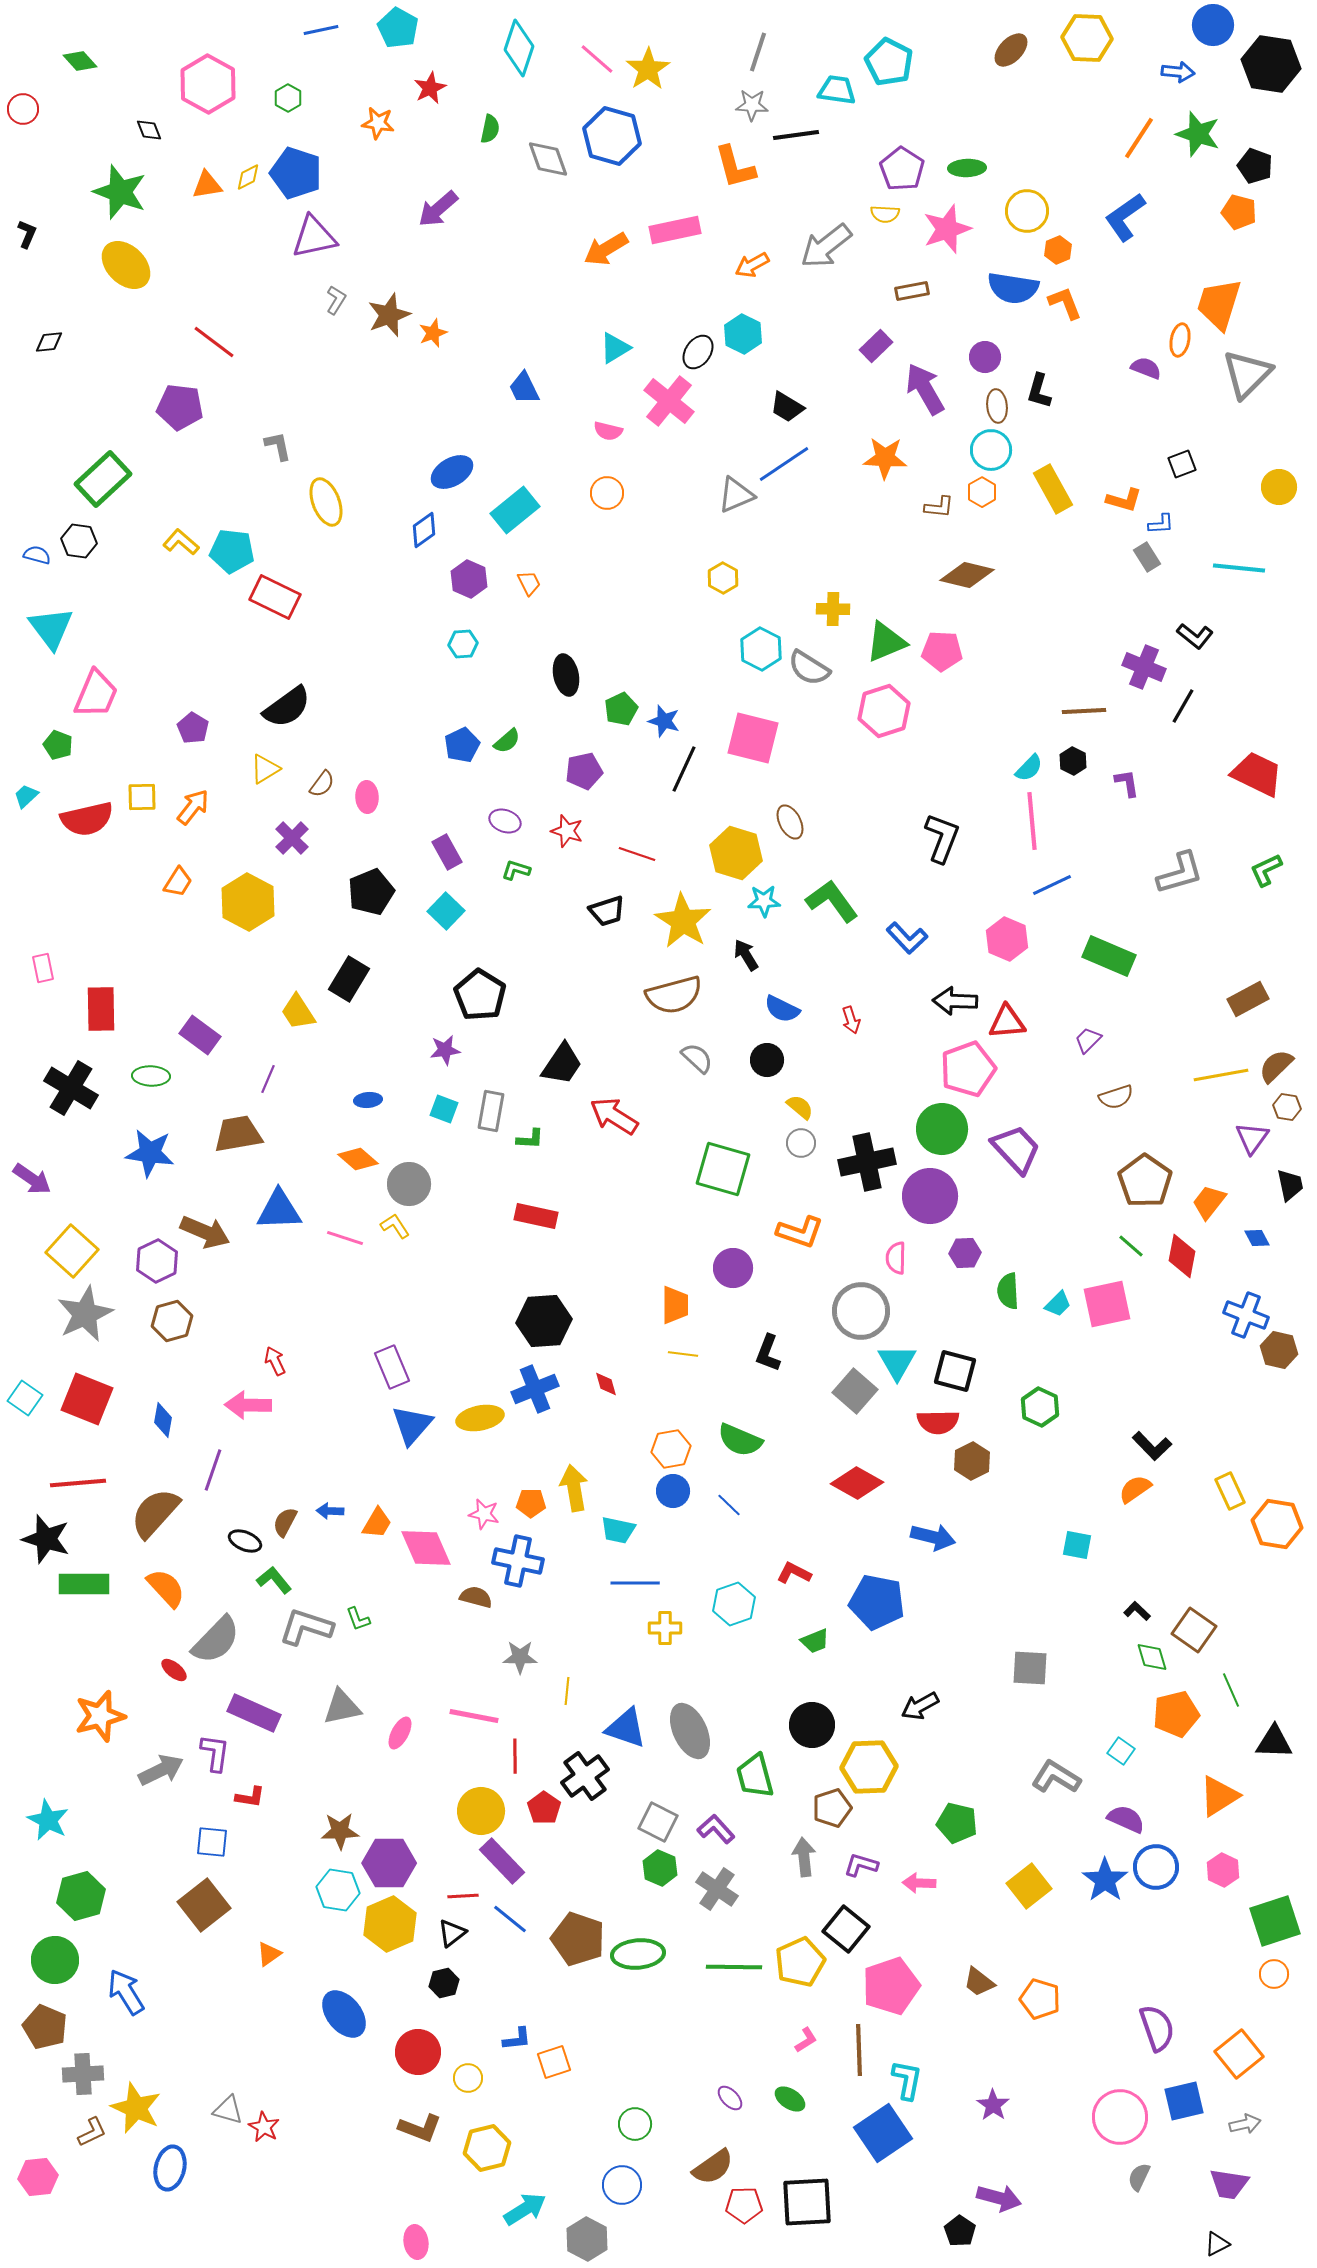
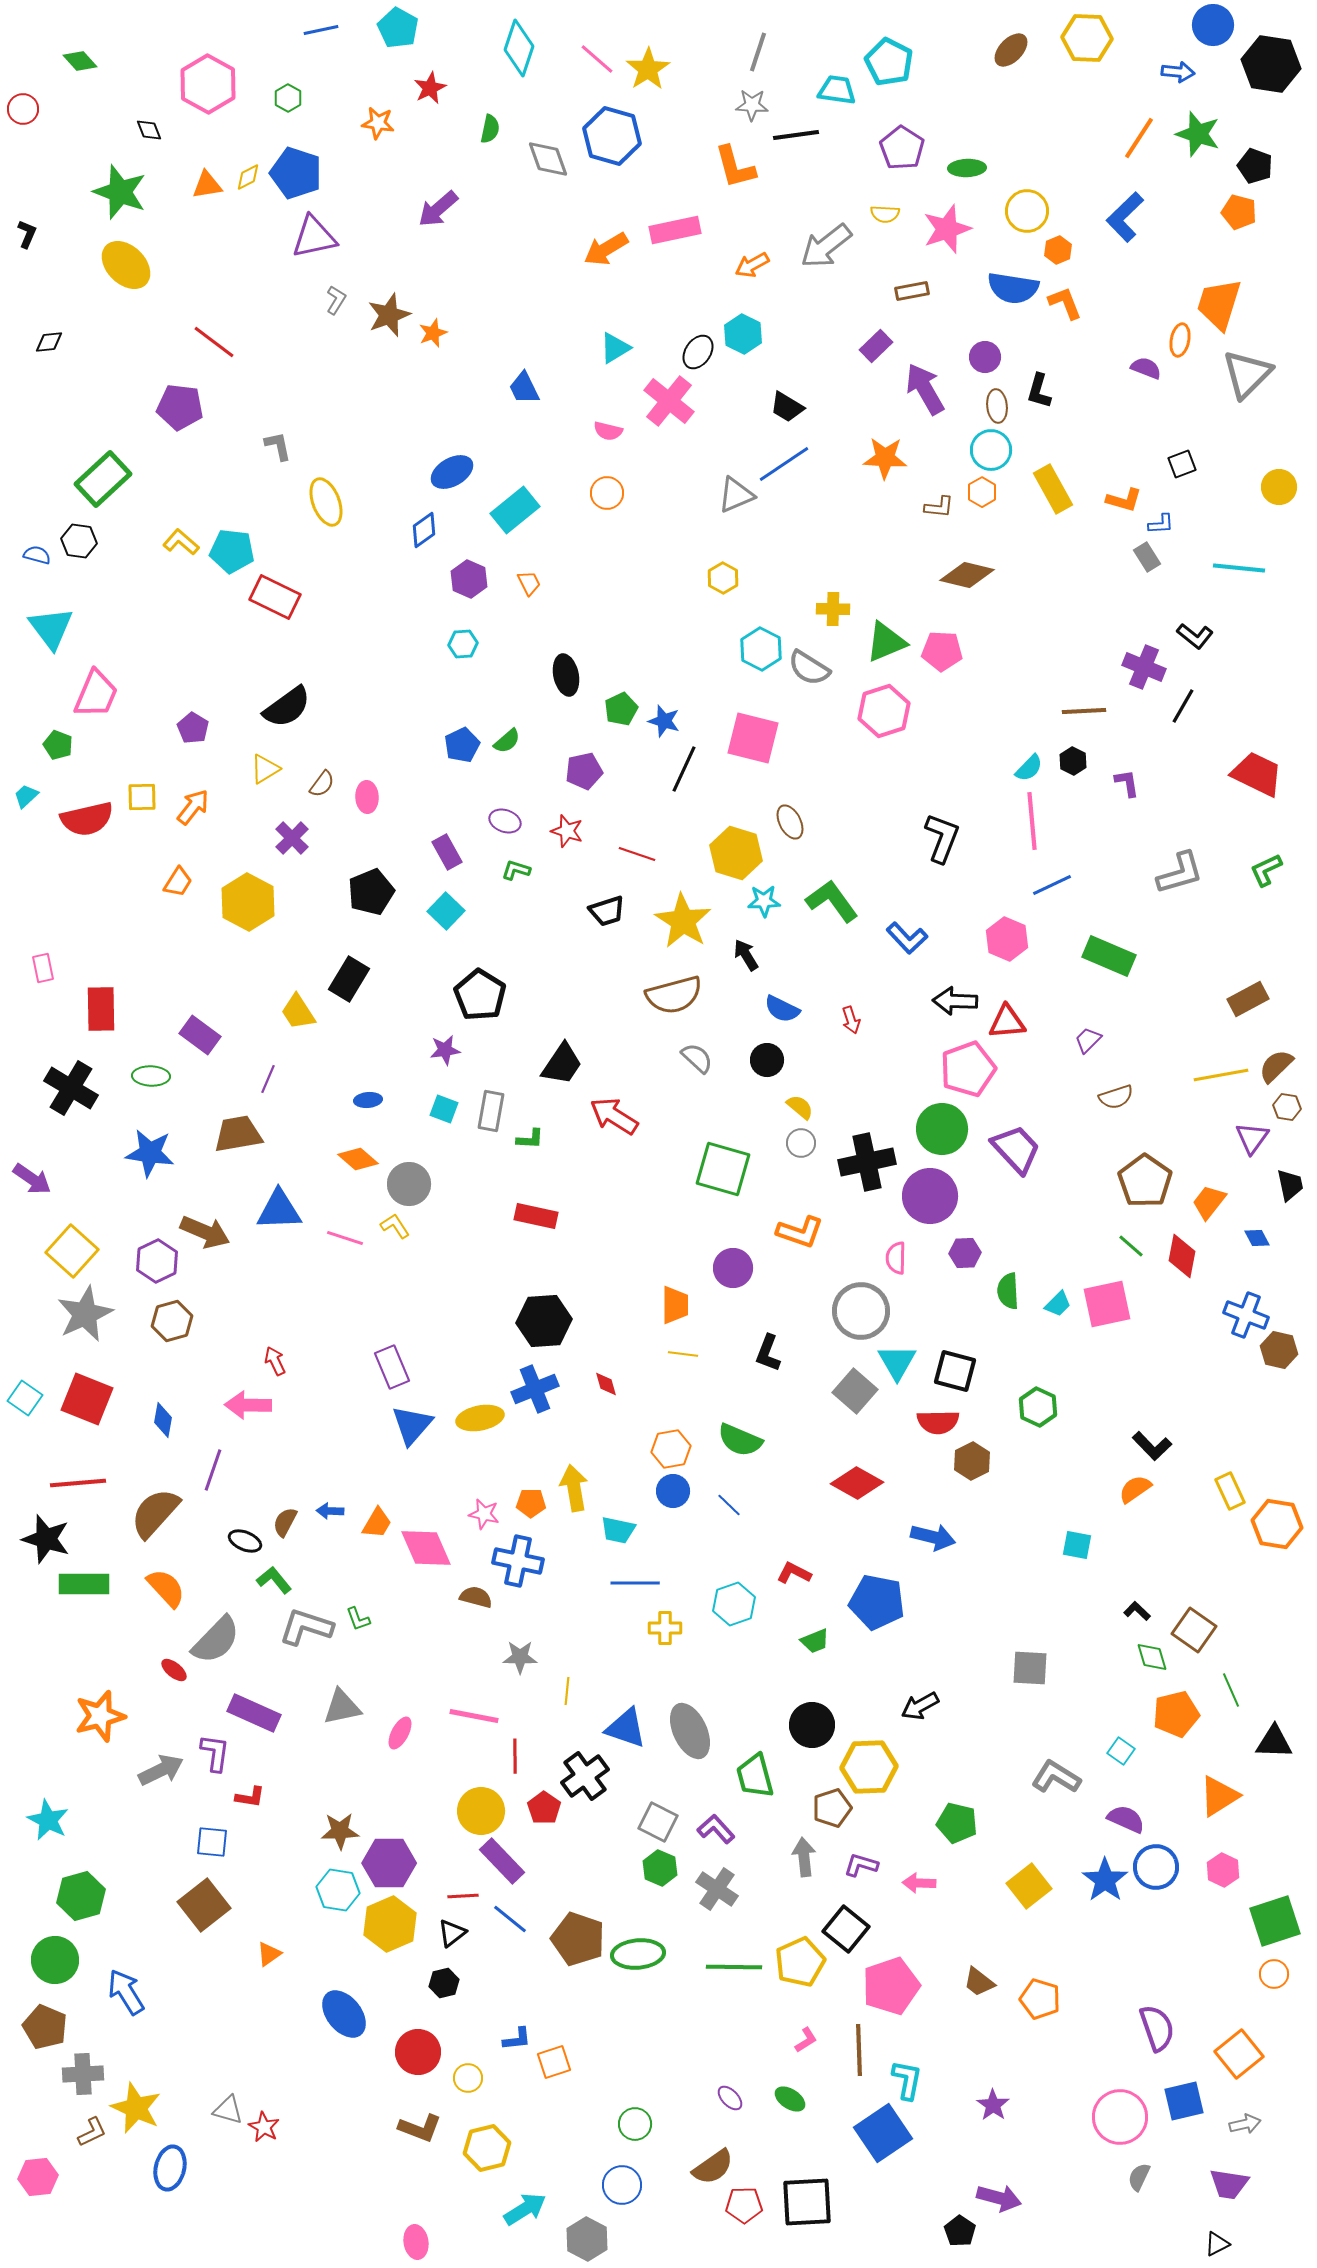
purple pentagon at (902, 169): moved 21 px up
blue L-shape at (1125, 217): rotated 9 degrees counterclockwise
green hexagon at (1040, 1407): moved 2 px left
